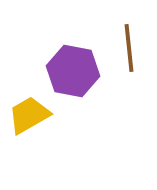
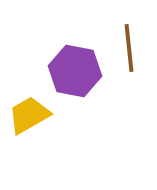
purple hexagon: moved 2 px right
